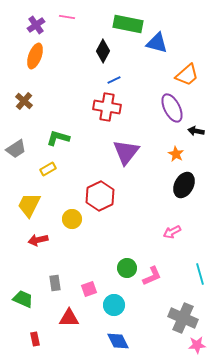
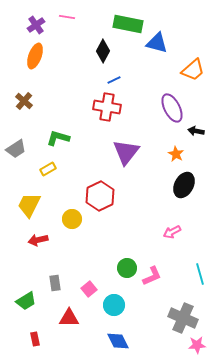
orange trapezoid: moved 6 px right, 5 px up
pink square: rotated 21 degrees counterclockwise
green trapezoid: moved 3 px right, 2 px down; rotated 125 degrees clockwise
